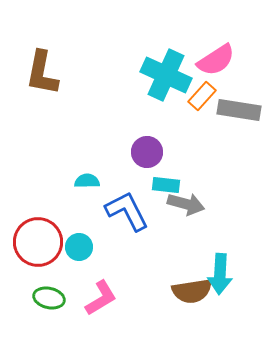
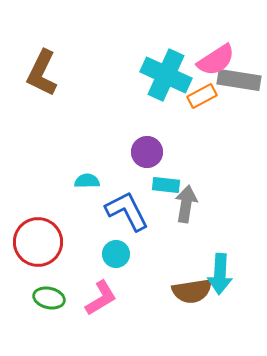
brown L-shape: rotated 15 degrees clockwise
orange rectangle: rotated 20 degrees clockwise
gray rectangle: moved 30 px up
gray arrow: rotated 96 degrees counterclockwise
cyan circle: moved 37 px right, 7 px down
